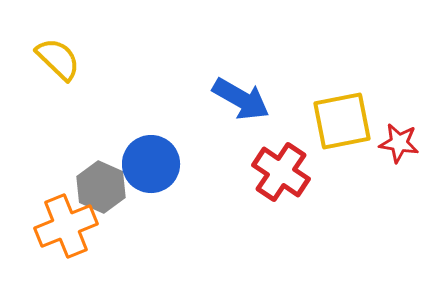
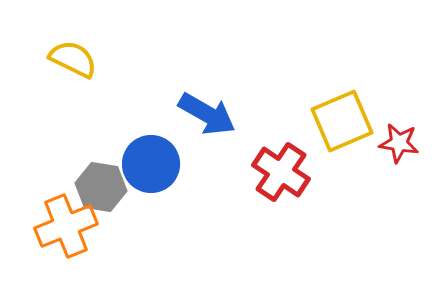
yellow semicircle: moved 15 px right; rotated 18 degrees counterclockwise
blue arrow: moved 34 px left, 15 px down
yellow square: rotated 12 degrees counterclockwise
gray hexagon: rotated 15 degrees counterclockwise
